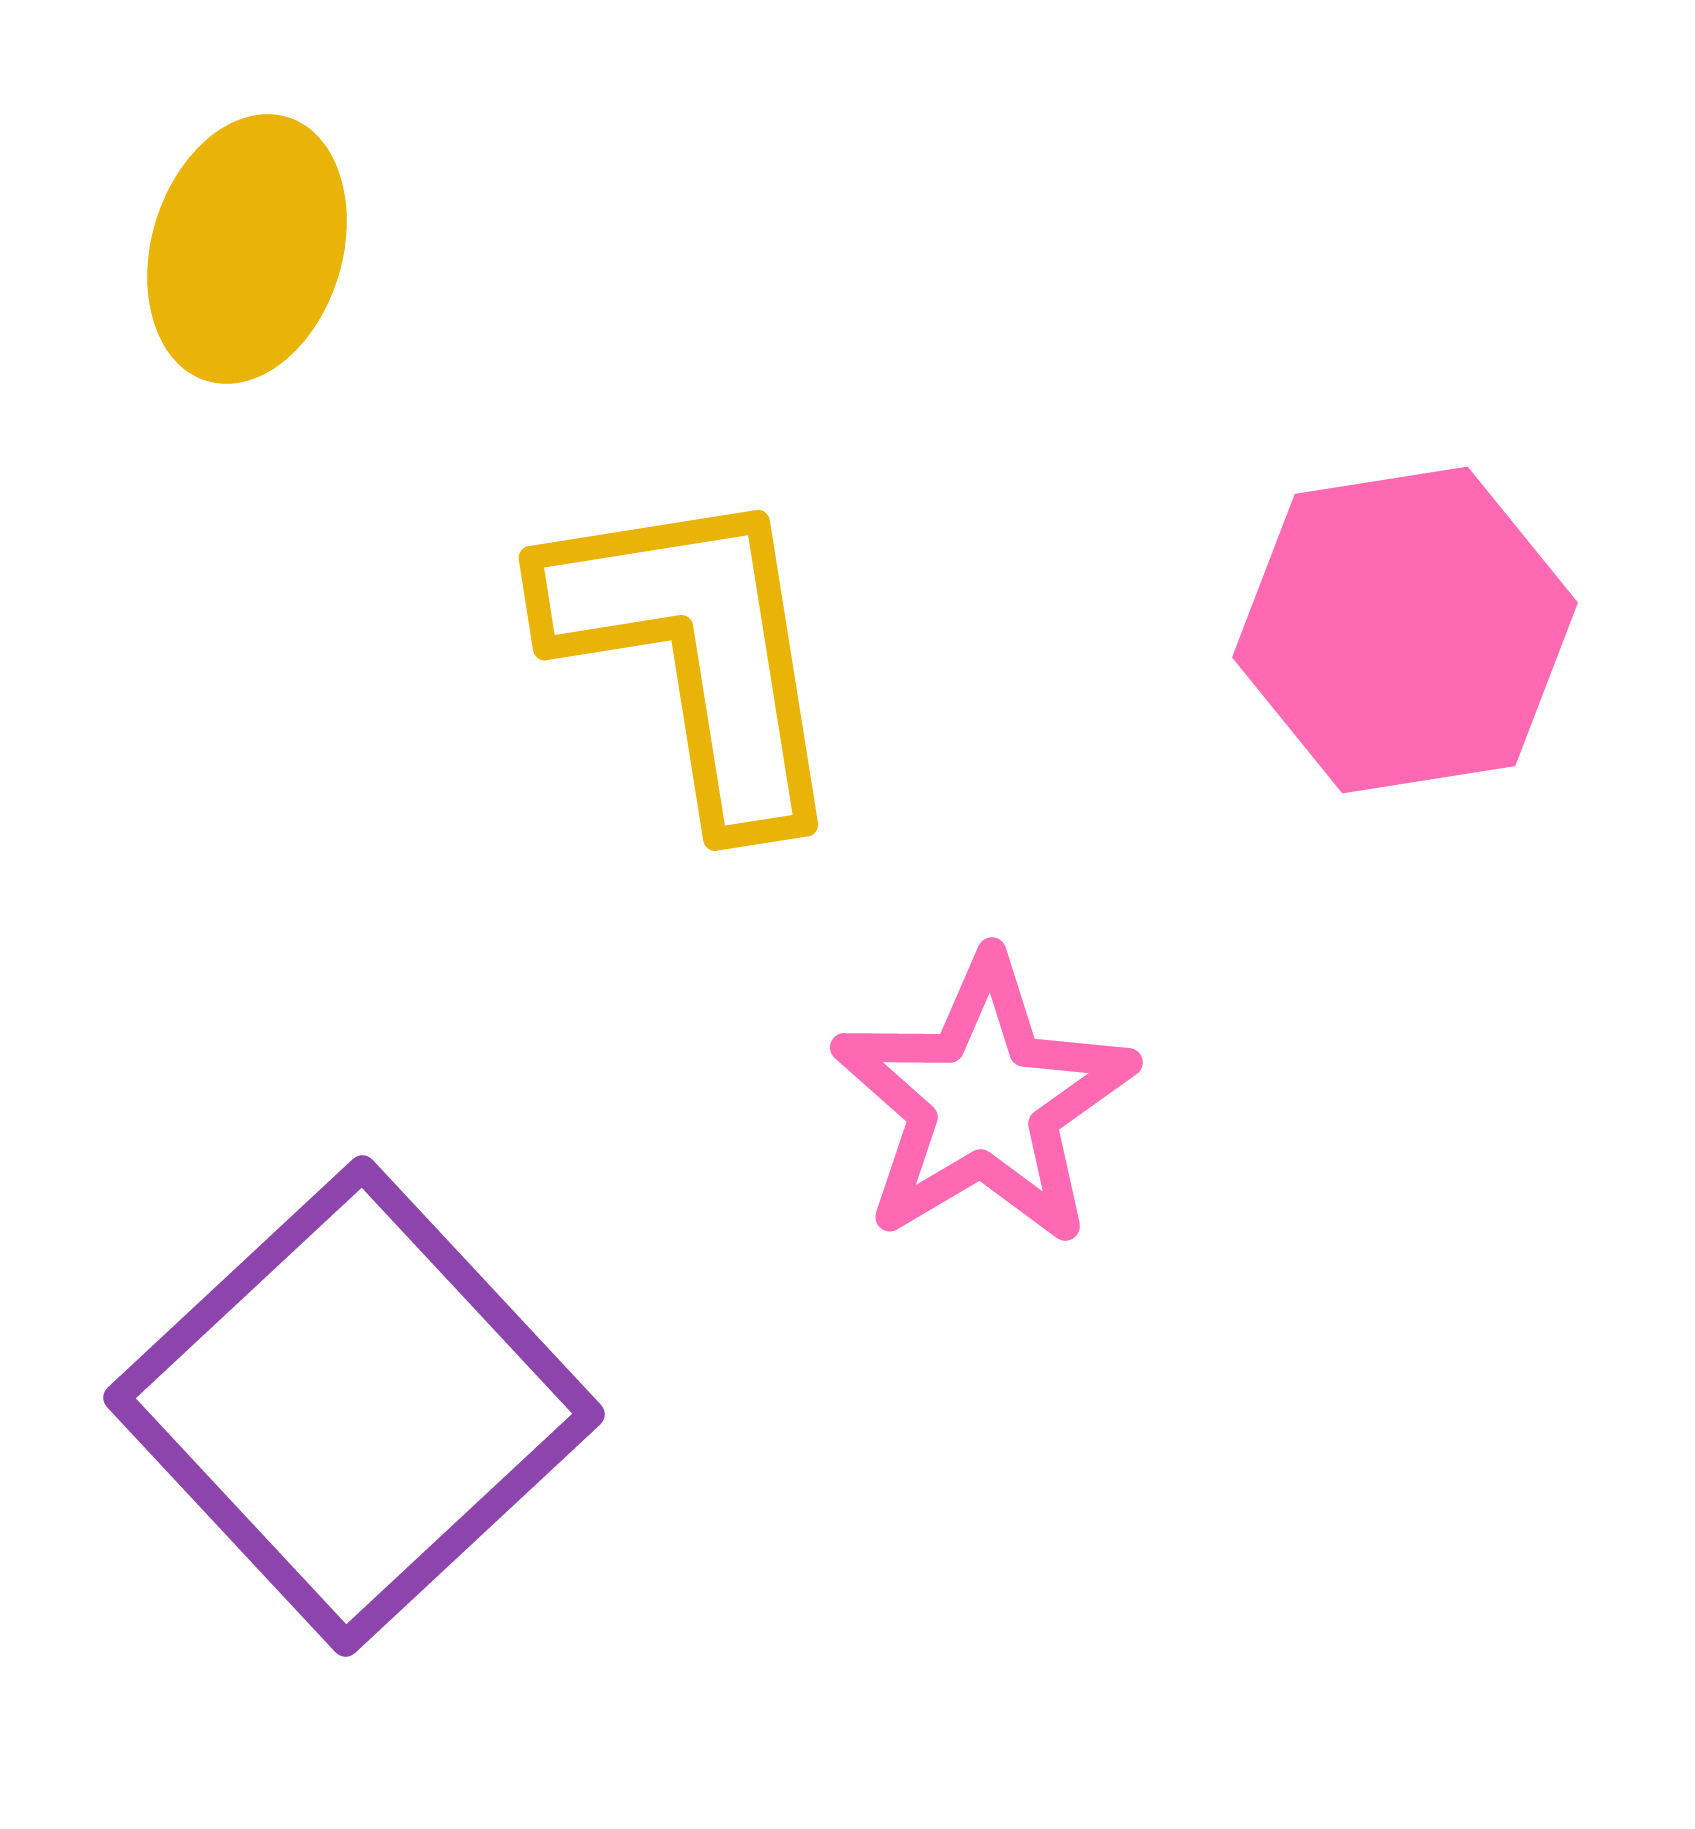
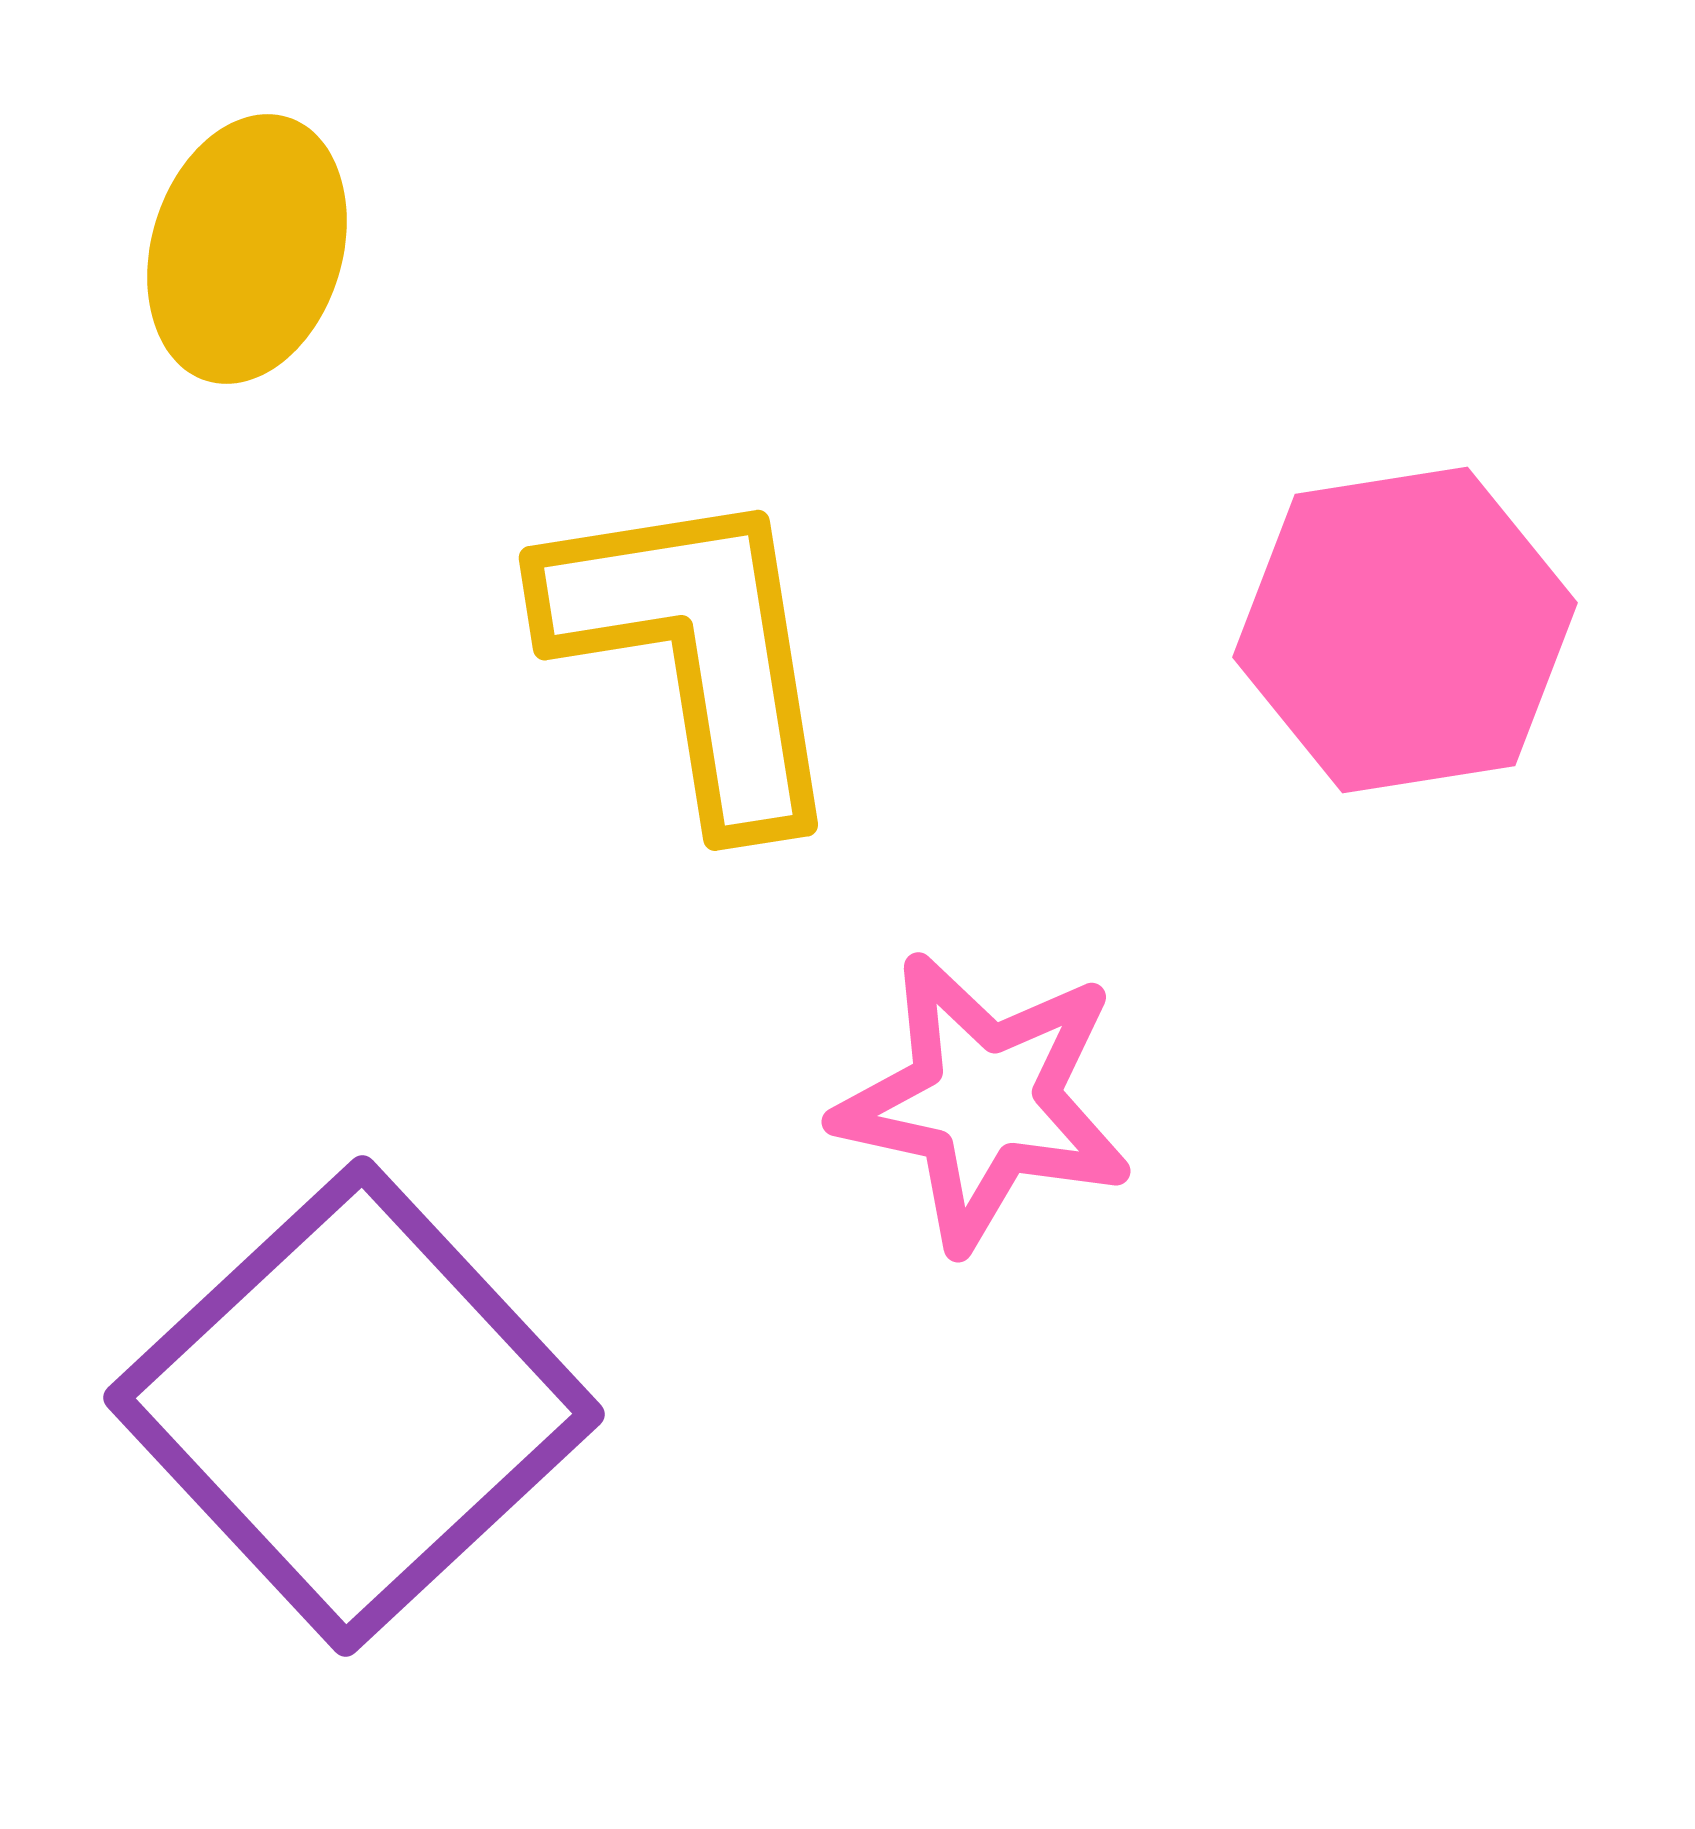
pink star: rotated 29 degrees counterclockwise
